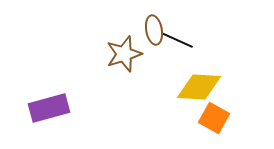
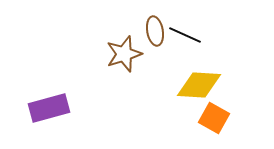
brown ellipse: moved 1 px right, 1 px down
black line: moved 8 px right, 5 px up
yellow diamond: moved 2 px up
